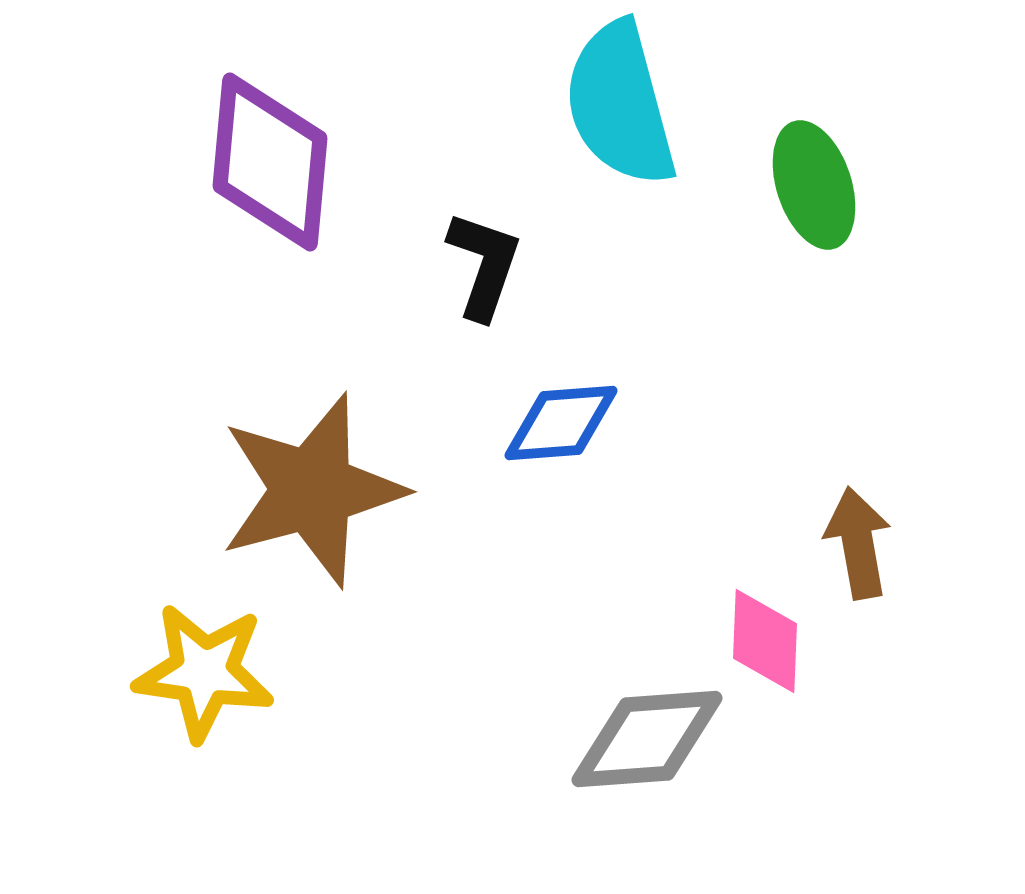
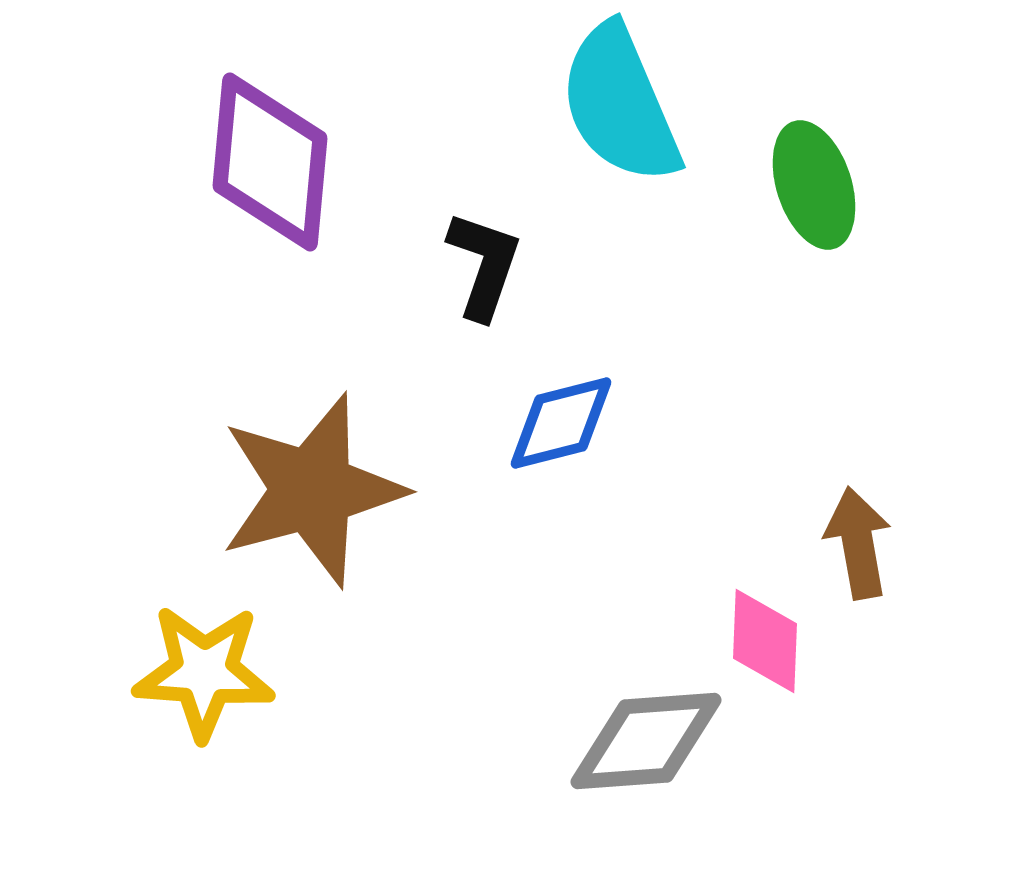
cyan semicircle: rotated 8 degrees counterclockwise
blue diamond: rotated 10 degrees counterclockwise
yellow star: rotated 4 degrees counterclockwise
gray diamond: moved 1 px left, 2 px down
